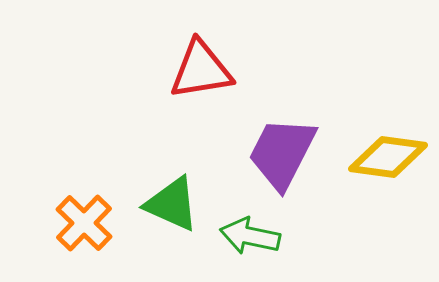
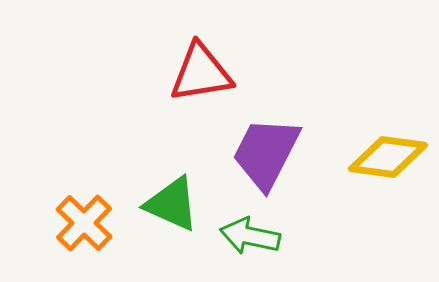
red triangle: moved 3 px down
purple trapezoid: moved 16 px left
